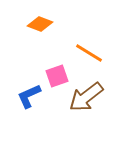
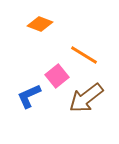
orange line: moved 5 px left, 2 px down
pink square: rotated 20 degrees counterclockwise
brown arrow: moved 1 px down
